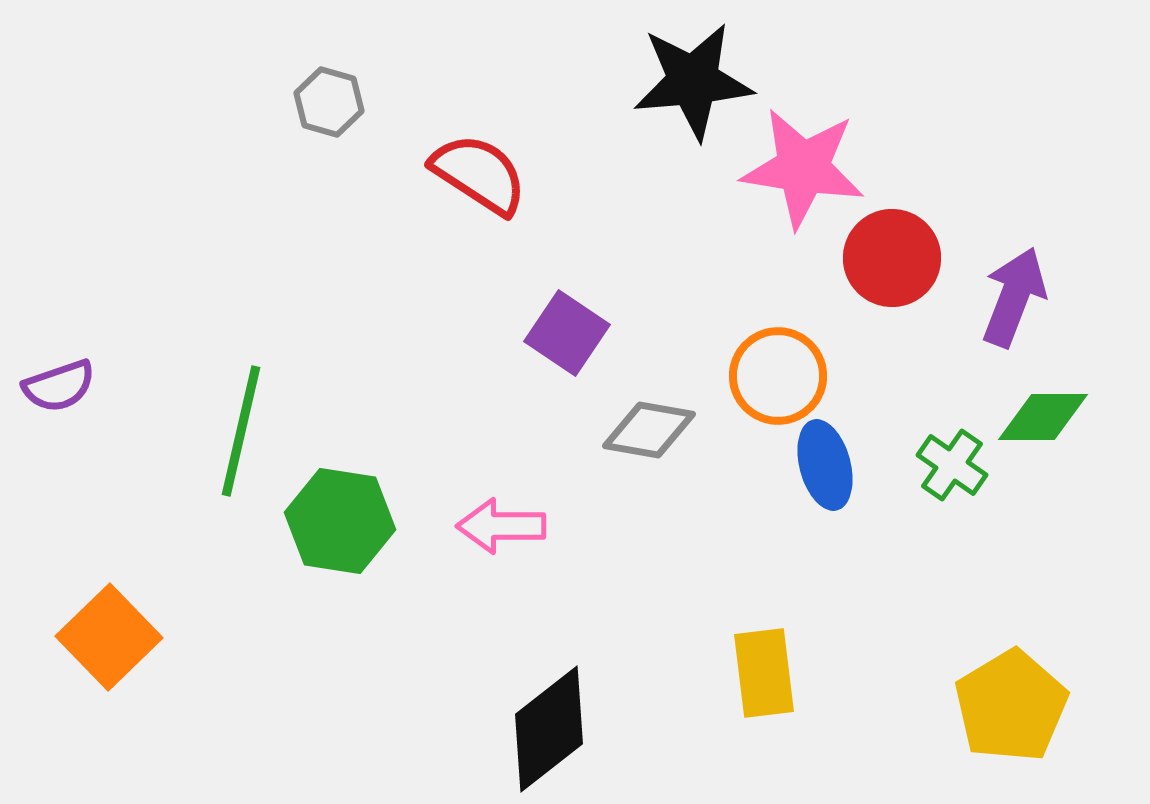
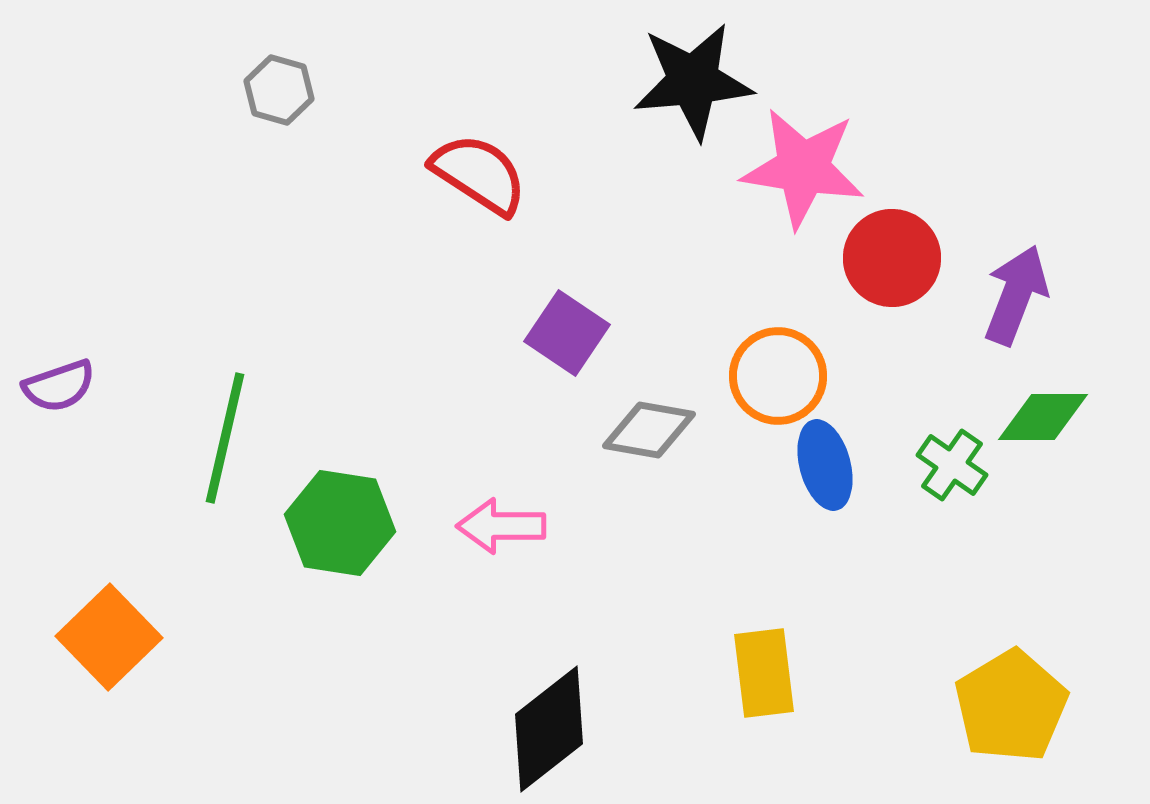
gray hexagon: moved 50 px left, 12 px up
purple arrow: moved 2 px right, 2 px up
green line: moved 16 px left, 7 px down
green hexagon: moved 2 px down
